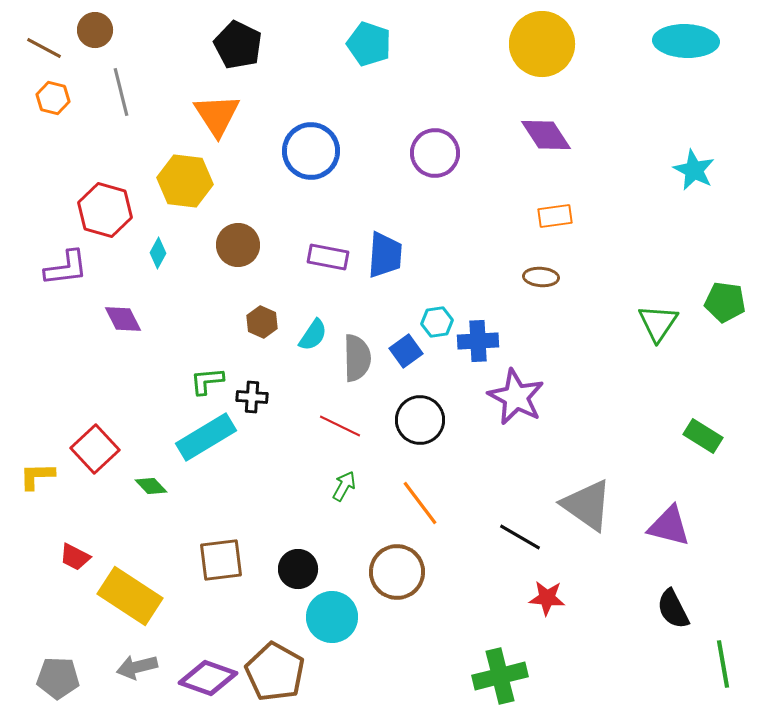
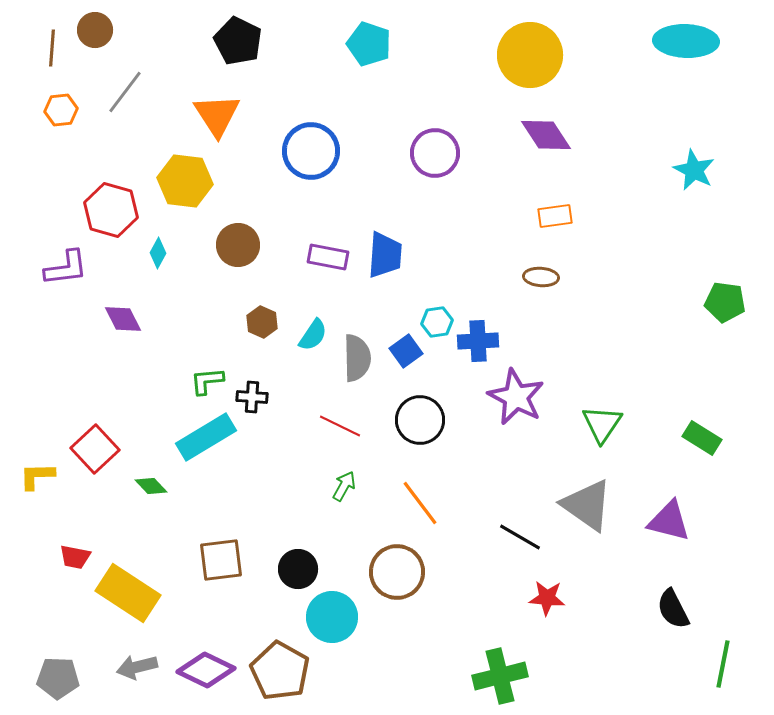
yellow circle at (542, 44): moved 12 px left, 11 px down
black pentagon at (238, 45): moved 4 px up
brown line at (44, 48): moved 8 px right; rotated 66 degrees clockwise
gray line at (121, 92): moved 4 px right; rotated 51 degrees clockwise
orange hexagon at (53, 98): moved 8 px right, 12 px down; rotated 20 degrees counterclockwise
red hexagon at (105, 210): moved 6 px right
green triangle at (658, 323): moved 56 px left, 101 px down
green rectangle at (703, 436): moved 1 px left, 2 px down
purple triangle at (669, 526): moved 5 px up
red trapezoid at (75, 557): rotated 16 degrees counterclockwise
yellow rectangle at (130, 596): moved 2 px left, 3 px up
green line at (723, 664): rotated 21 degrees clockwise
brown pentagon at (275, 672): moved 5 px right, 1 px up
purple diamond at (208, 678): moved 2 px left, 8 px up; rotated 6 degrees clockwise
